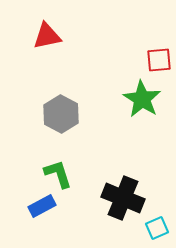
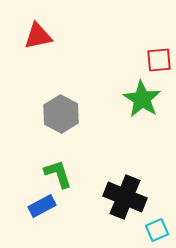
red triangle: moved 9 px left
black cross: moved 2 px right, 1 px up
cyan square: moved 2 px down
